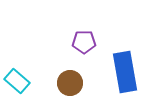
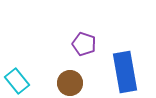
purple pentagon: moved 2 px down; rotated 20 degrees clockwise
cyan rectangle: rotated 10 degrees clockwise
